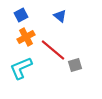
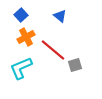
blue square: rotated 16 degrees counterclockwise
